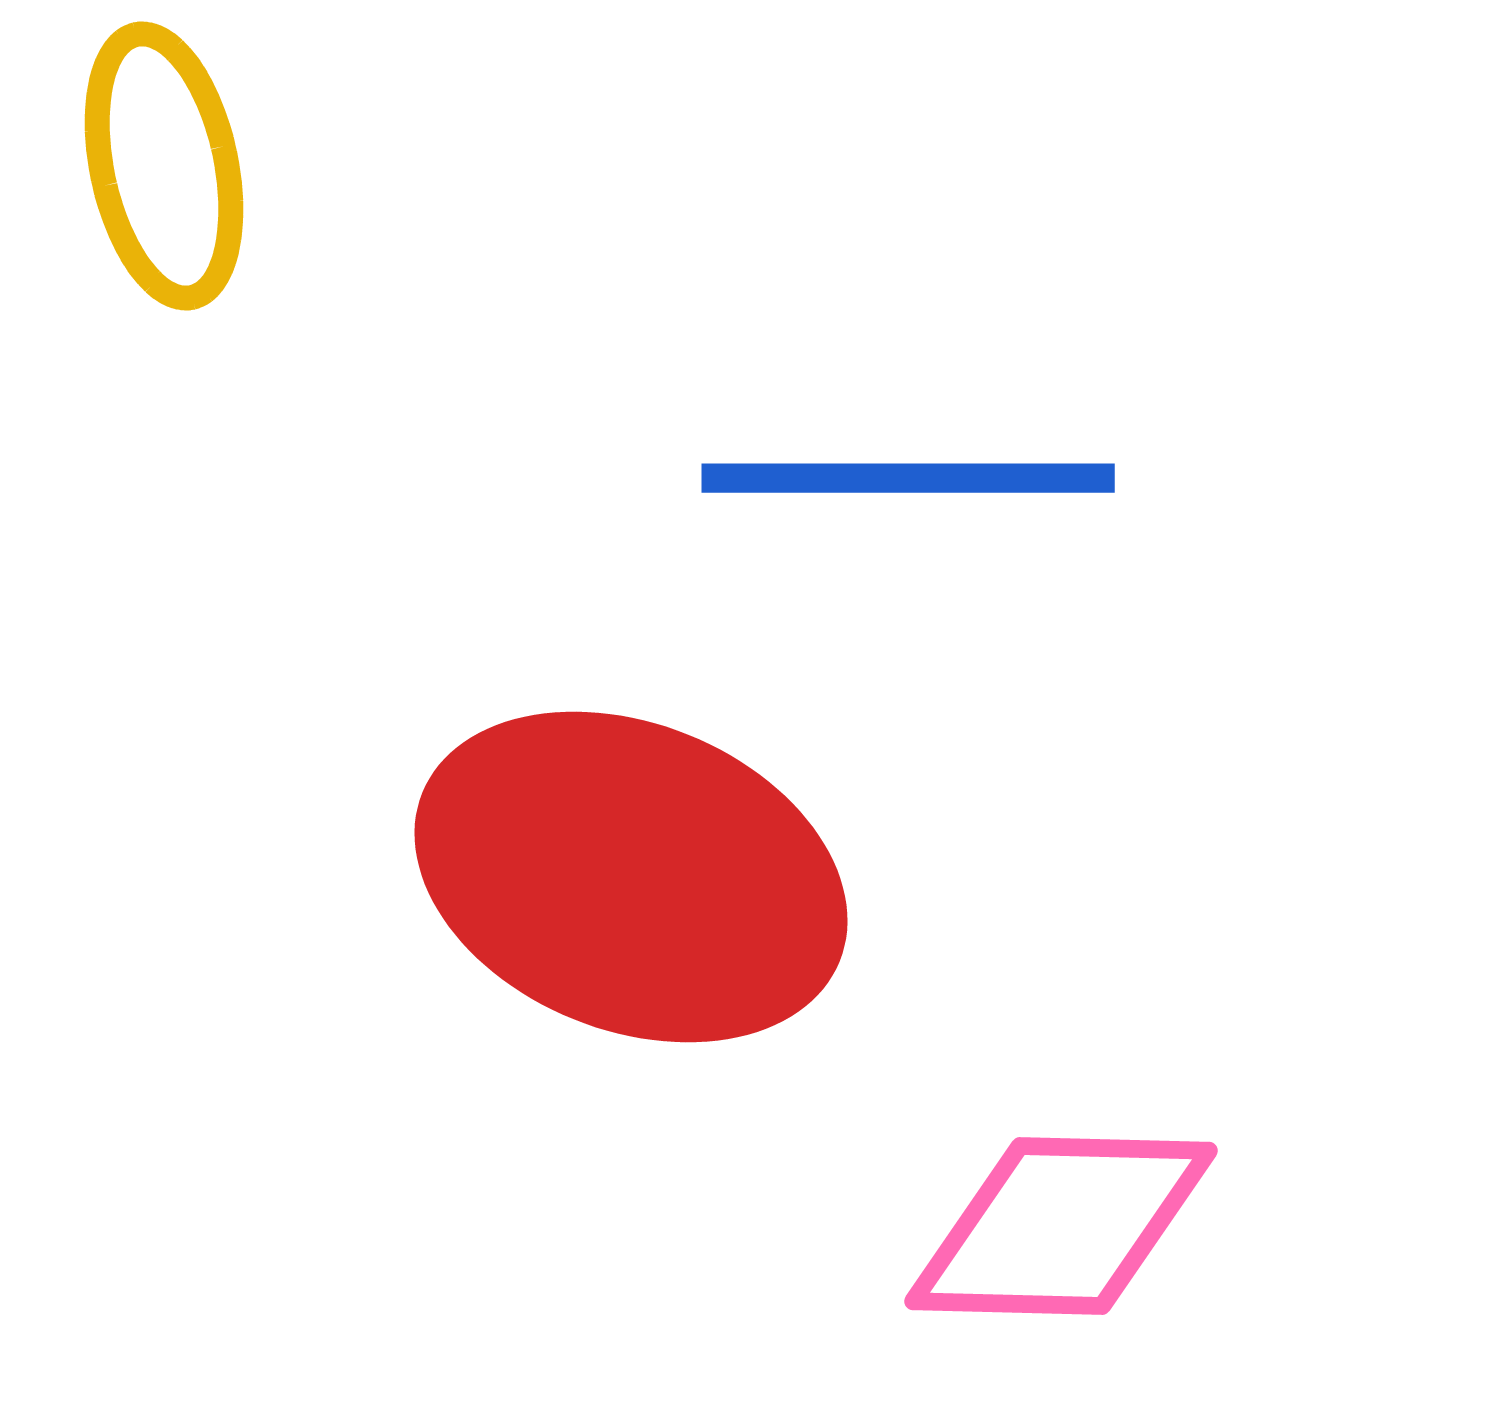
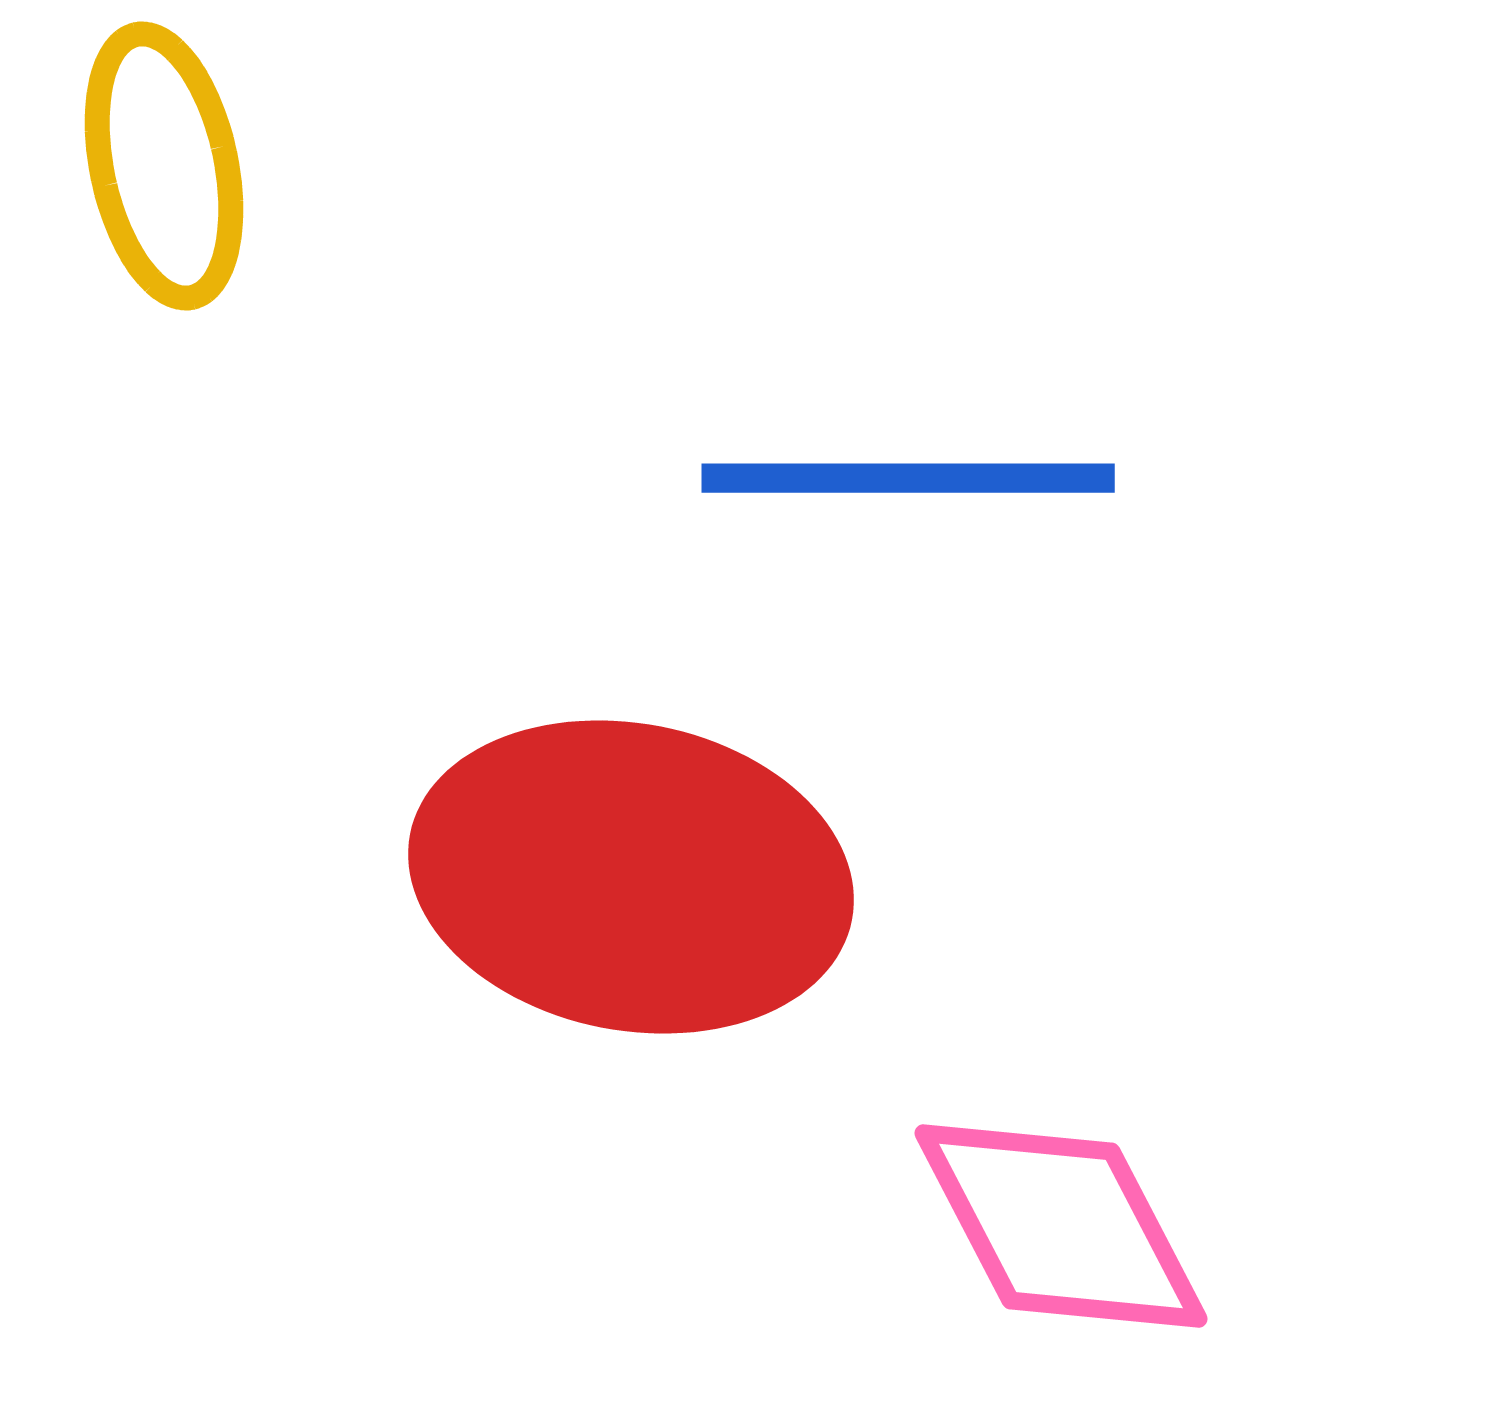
red ellipse: rotated 11 degrees counterclockwise
pink diamond: rotated 61 degrees clockwise
